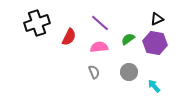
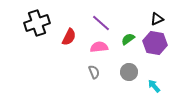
purple line: moved 1 px right
